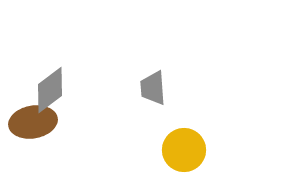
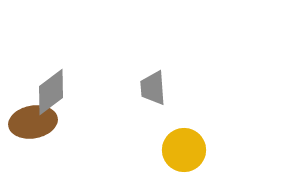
gray diamond: moved 1 px right, 2 px down
